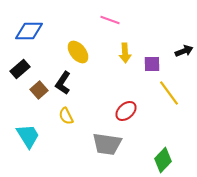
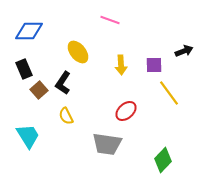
yellow arrow: moved 4 px left, 12 px down
purple square: moved 2 px right, 1 px down
black rectangle: moved 4 px right; rotated 72 degrees counterclockwise
